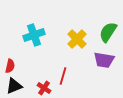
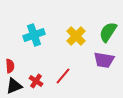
yellow cross: moved 1 px left, 3 px up
red semicircle: rotated 16 degrees counterclockwise
red line: rotated 24 degrees clockwise
red cross: moved 8 px left, 7 px up
